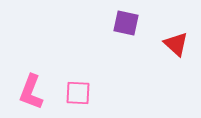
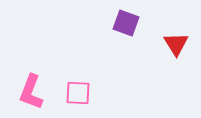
purple square: rotated 8 degrees clockwise
red triangle: rotated 16 degrees clockwise
